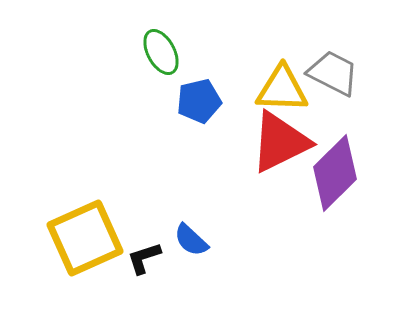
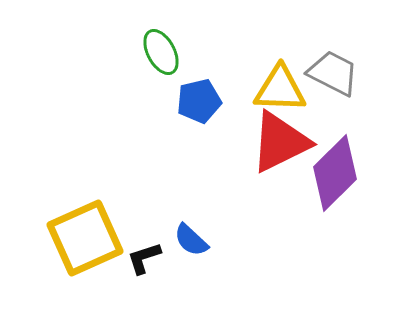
yellow triangle: moved 2 px left
